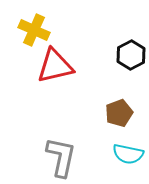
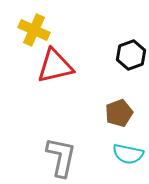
black hexagon: rotated 8 degrees clockwise
